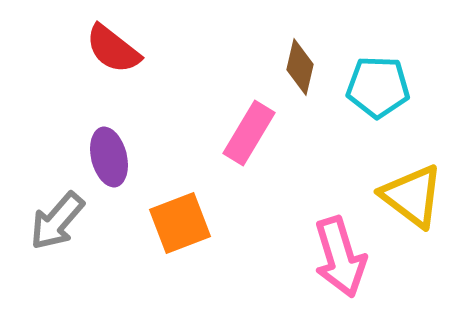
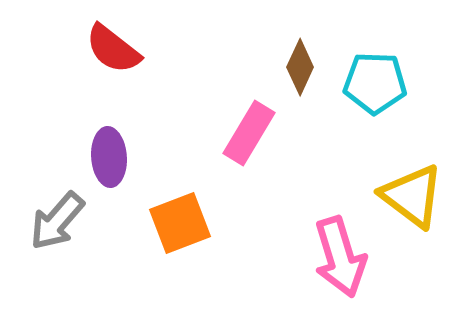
brown diamond: rotated 12 degrees clockwise
cyan pentagon: moved 3 px left, 4 px up
purple ellipse: rotated 10 degrees clockwise
